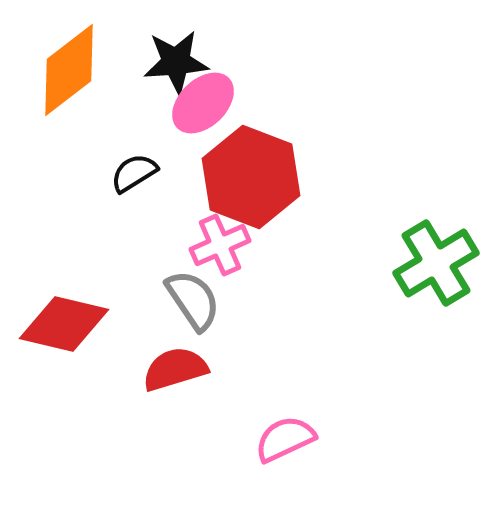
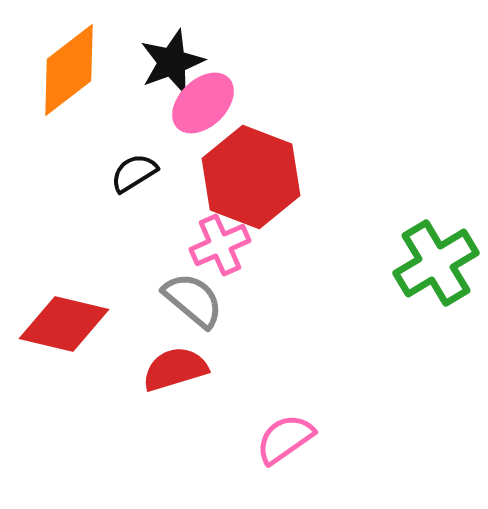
black star: moved 4 px left; rotated 16 degrees counterclockwise
gray semicircle: rotated 16 degrees counterclockwise
pink semicircle: rotated 10 degrees counterclockwise
